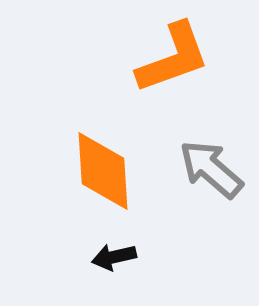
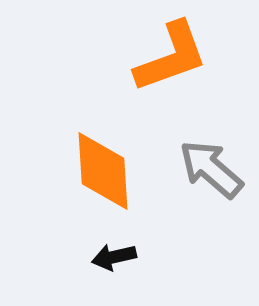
orange L-shape: moved 2 px left, 1 px up
